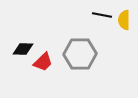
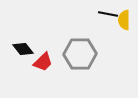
black line: moved 6 px right, 1 px up
black diamond: rotated 50 degrees clockwise
